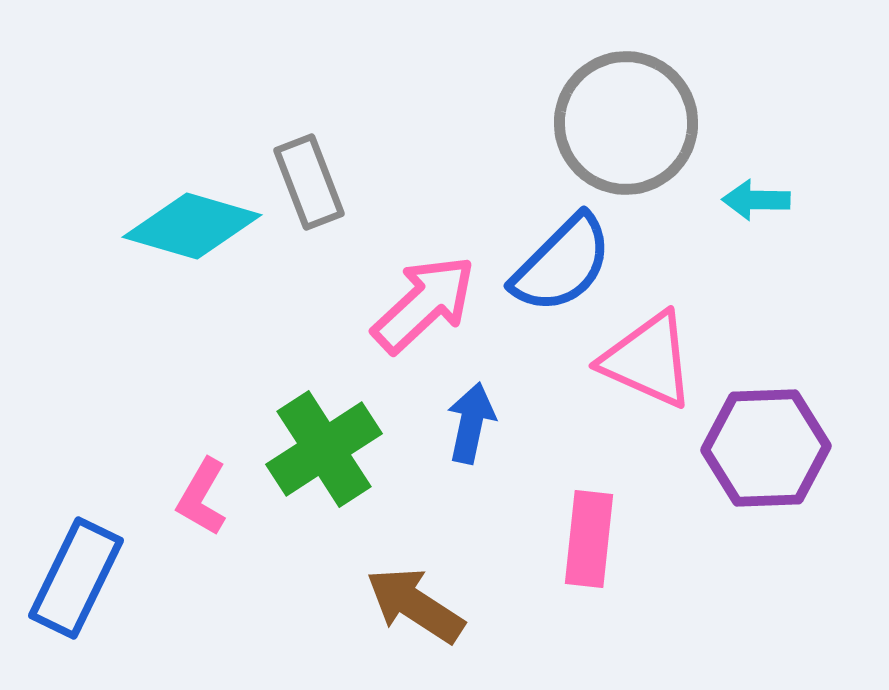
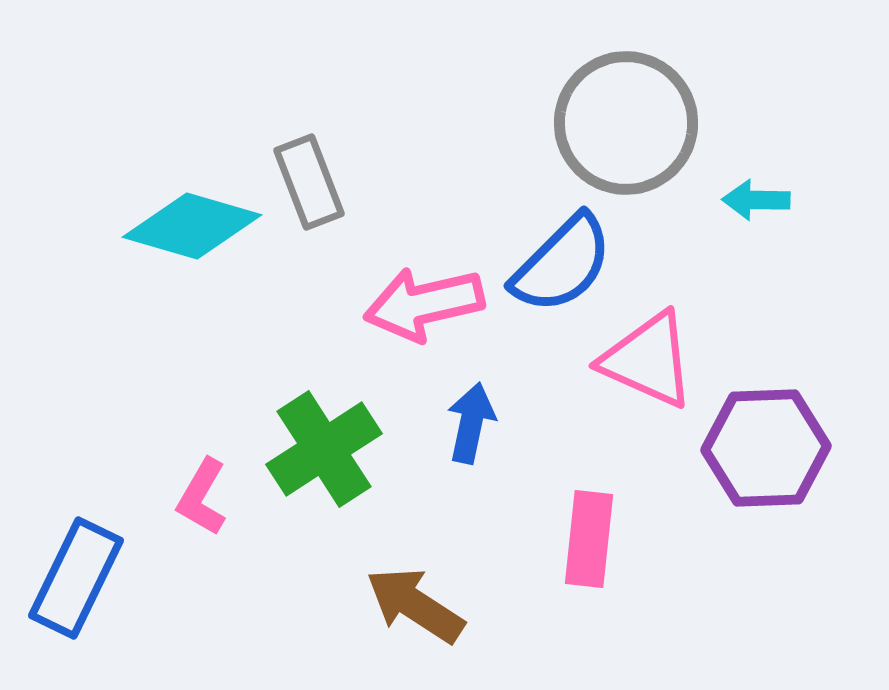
pink arrow: rotated 150 degrees counterclockwise
